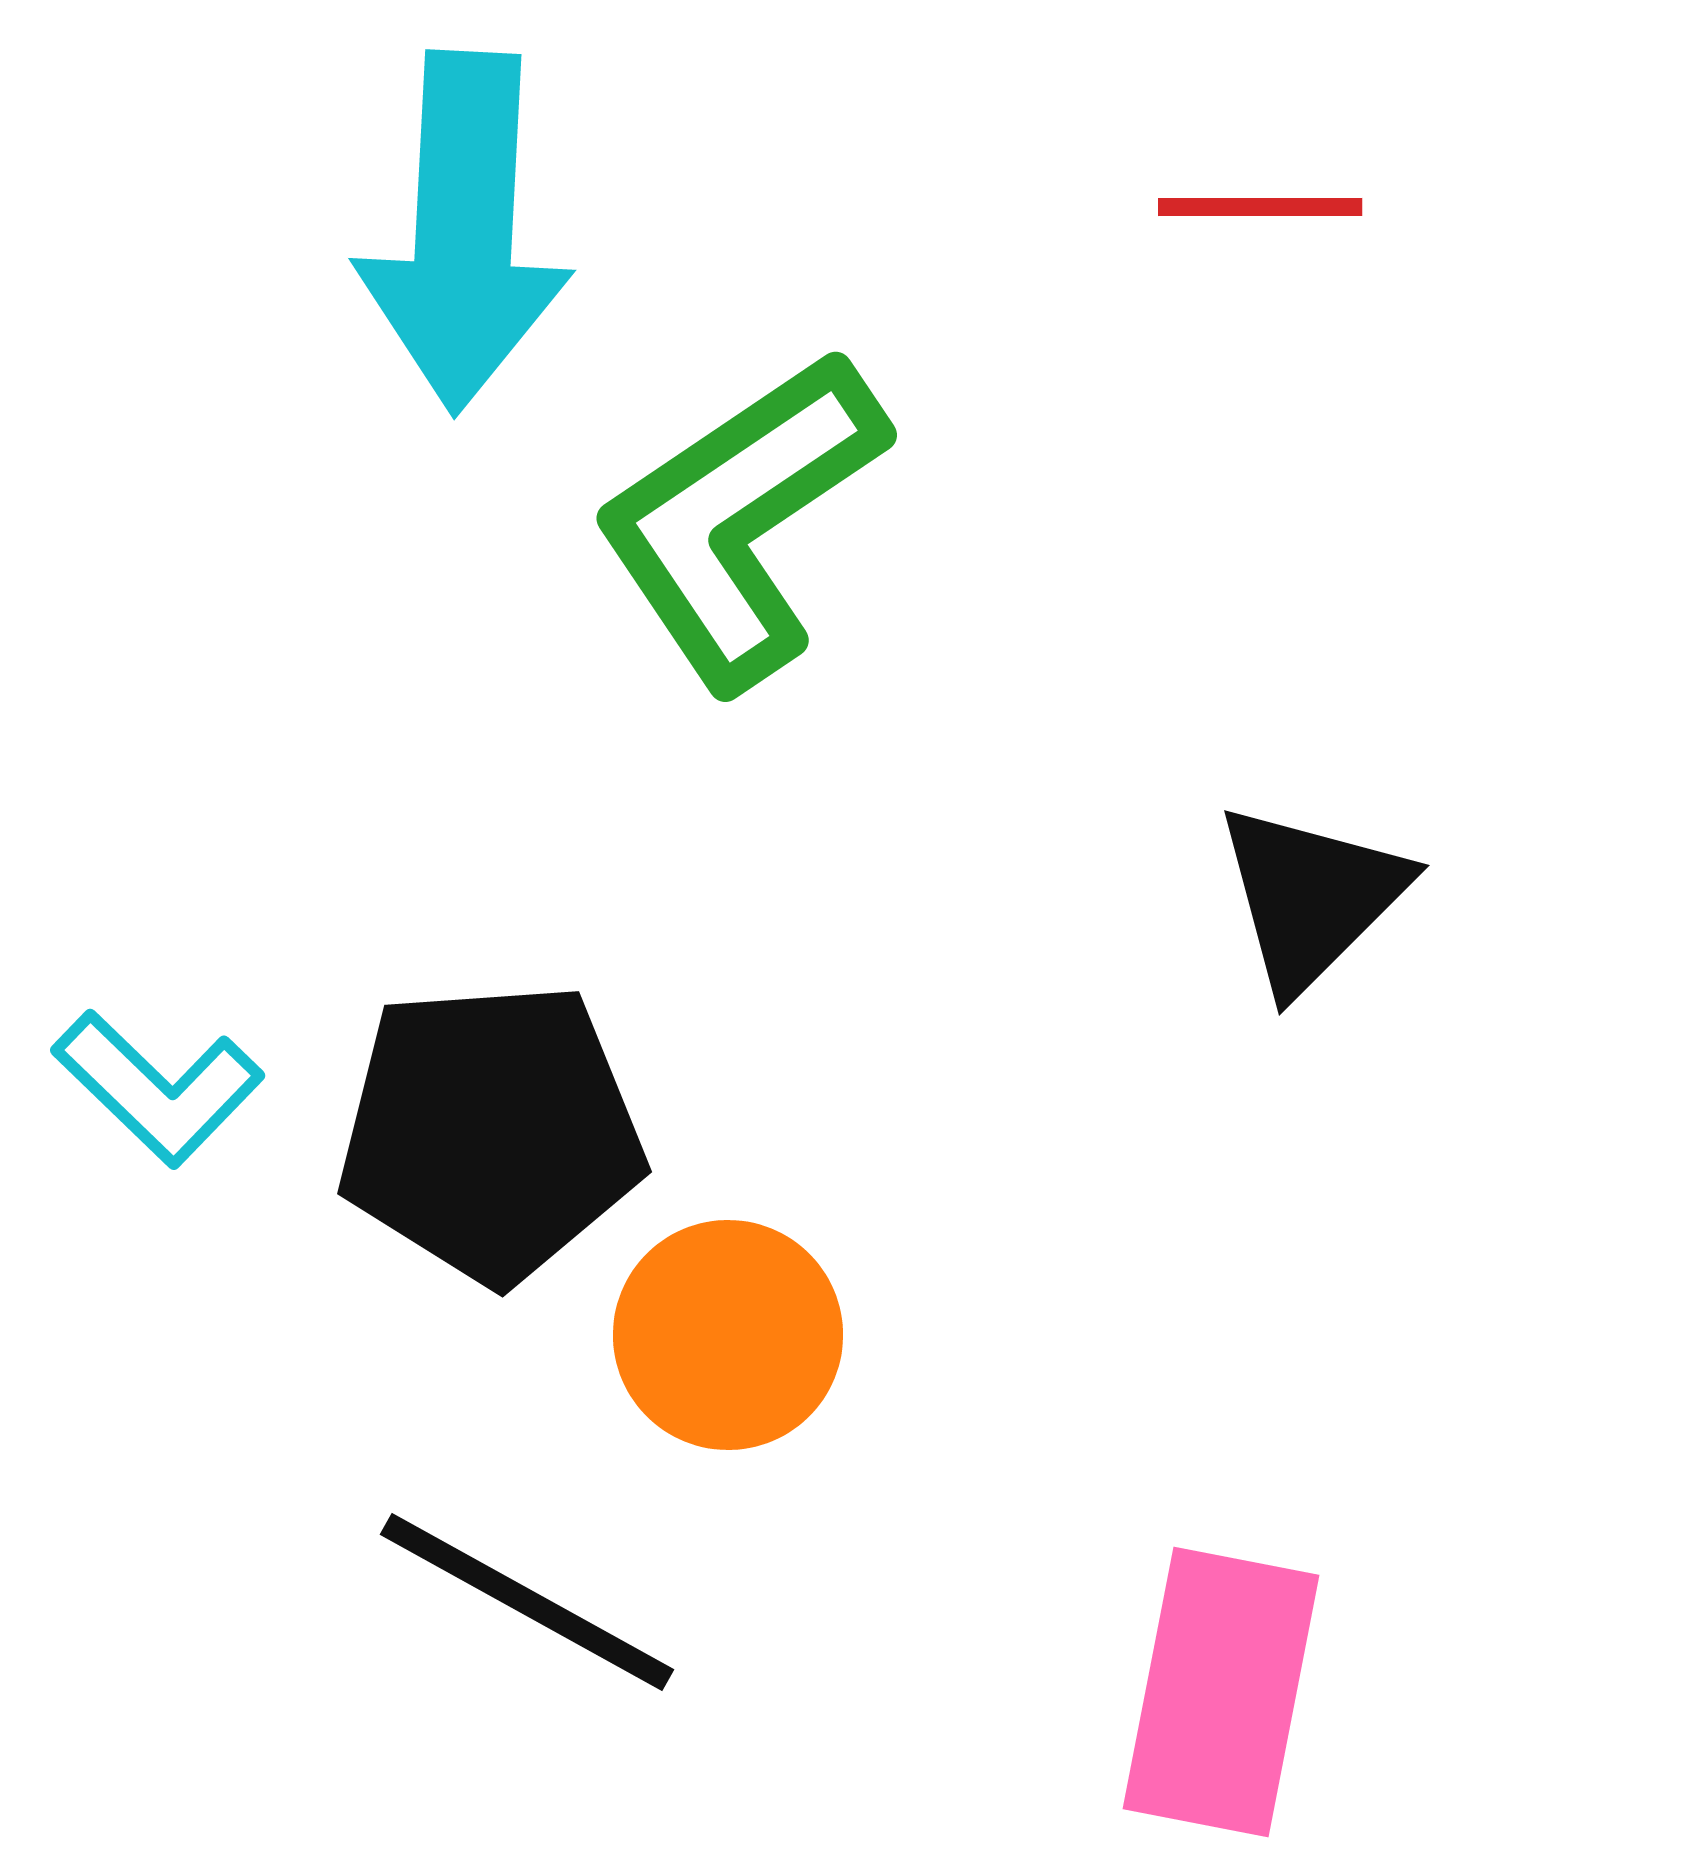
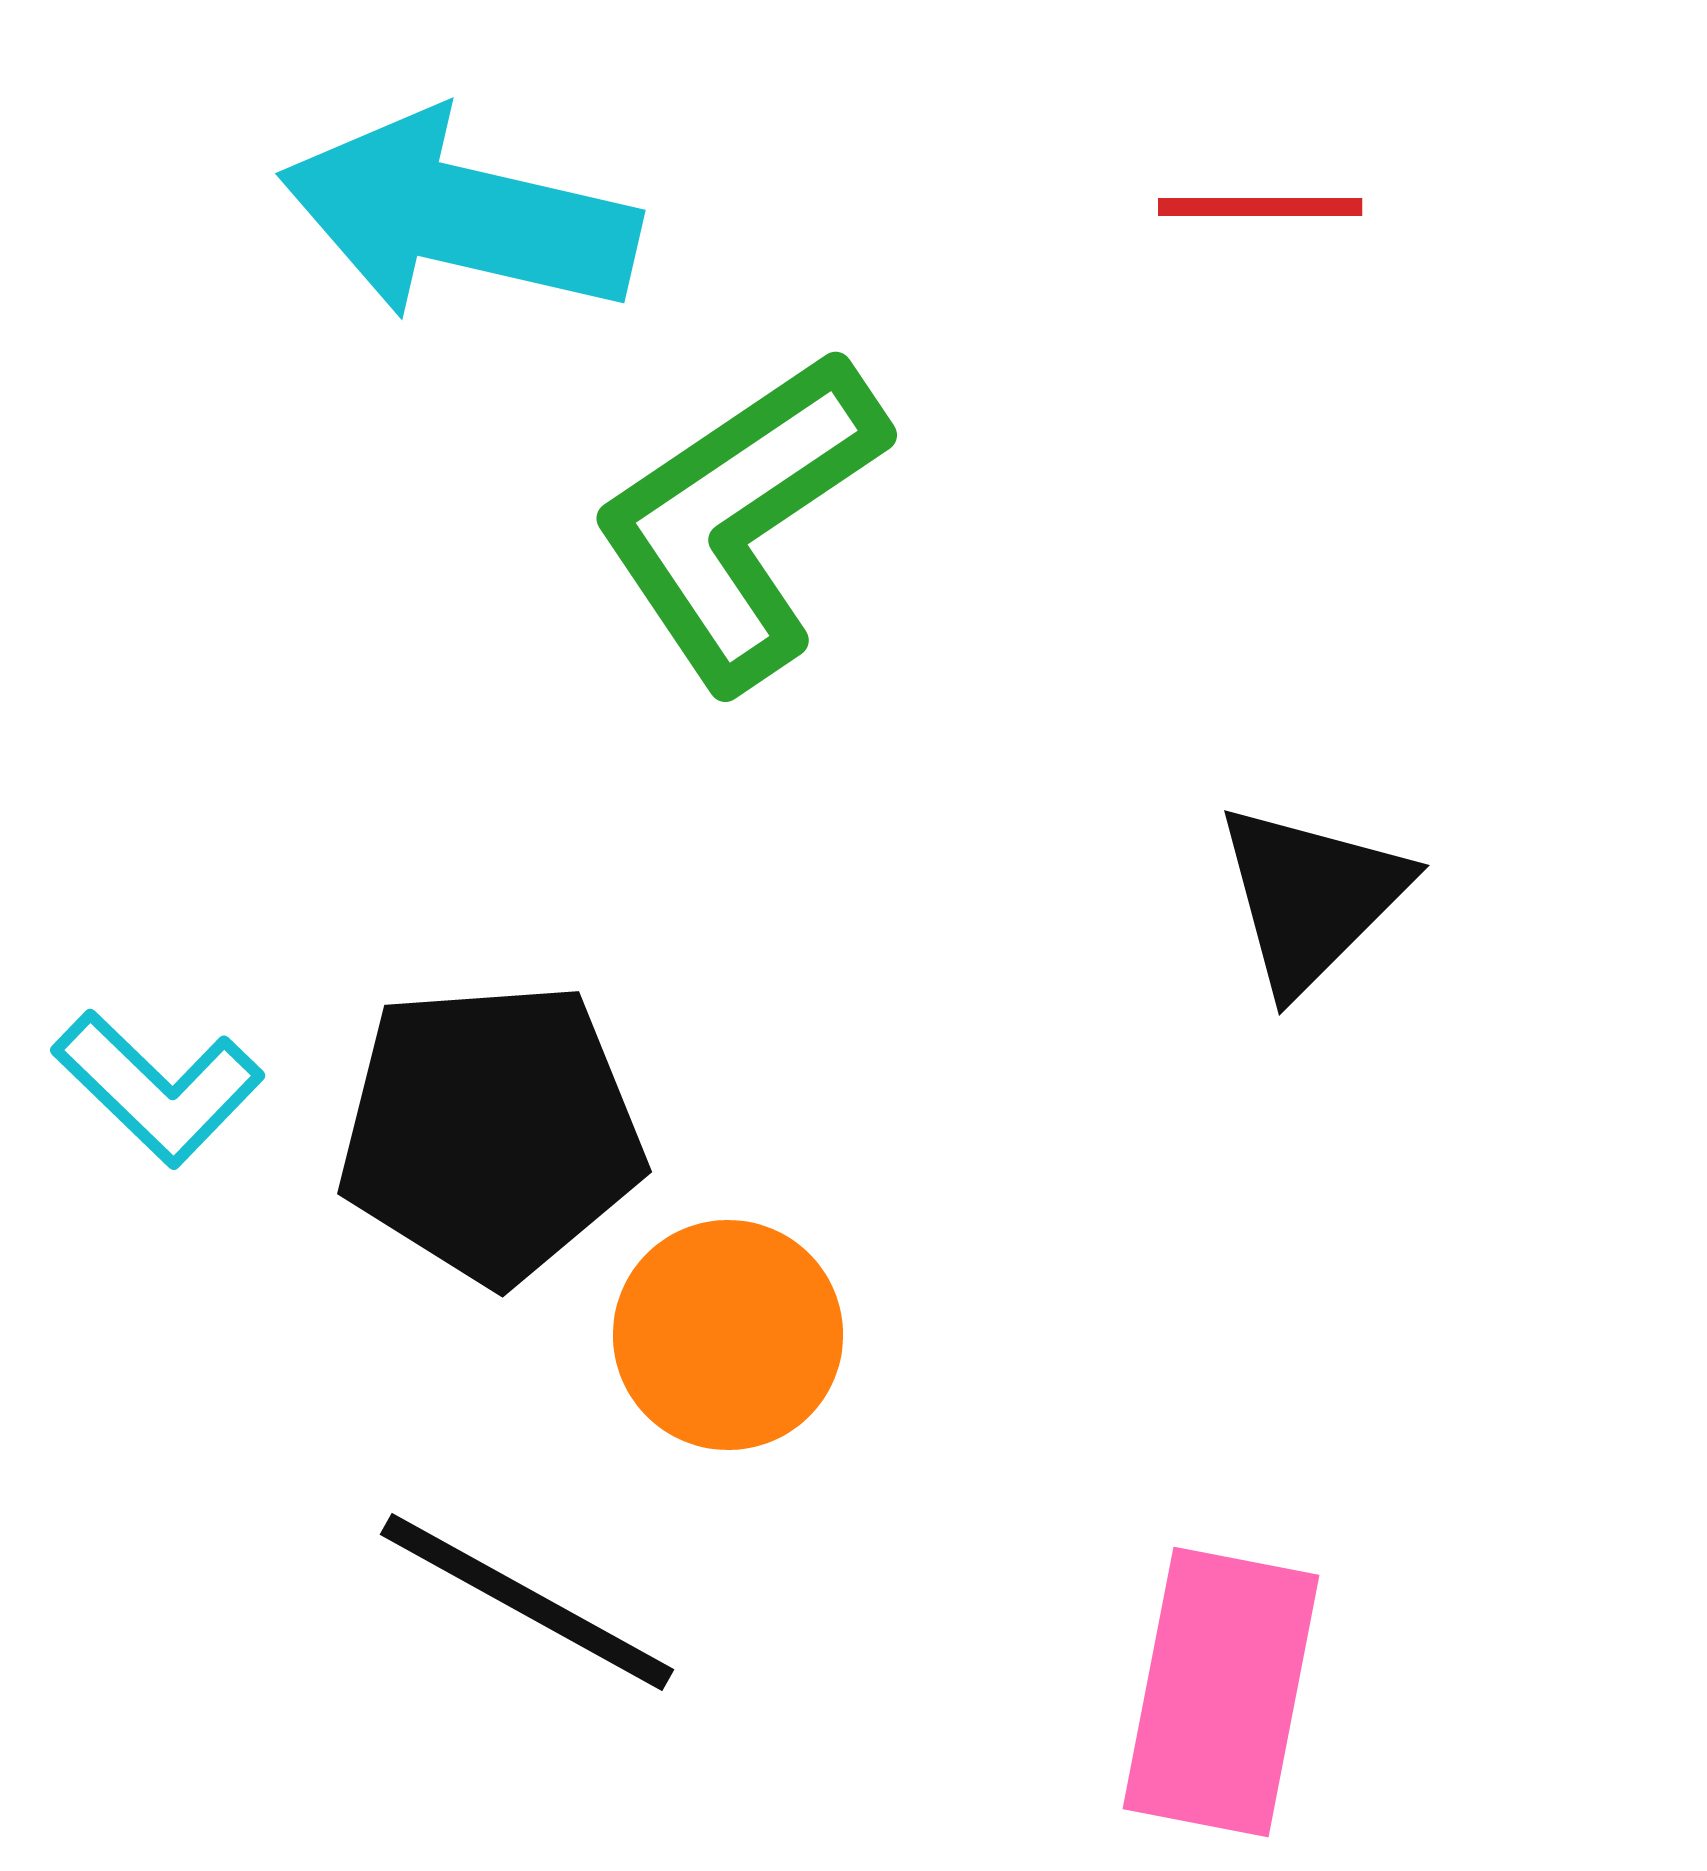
cyan arrow: moved 5 px left, 16 px up; rotated 100 degrees clockwise
